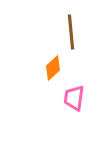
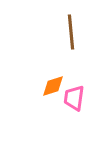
orange diamond: moved 18 px down; rotated 25 degrees clockwise
